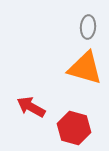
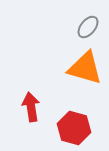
gray ellipse: rotated 35 degrees clockwise
red arrow: rotated 52 degrees clockwise
